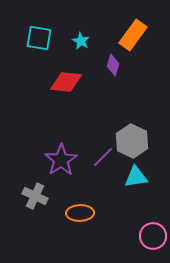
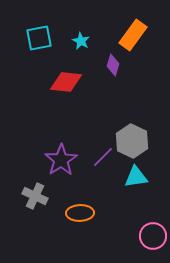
cyan square: rotated 20 degrees counterclockwise
